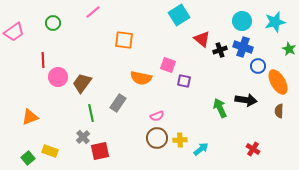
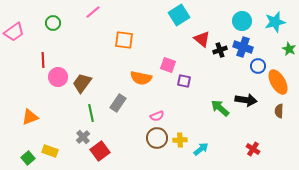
green arrow: rotated 24 degrees counterclockwise
red square: rotated 24 degrees counterclockwise
